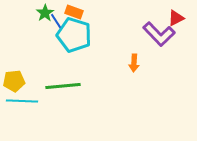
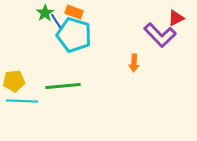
purple L-shape: moved 1 px right, 1 px down
